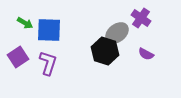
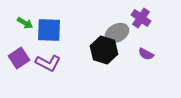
gray ellipse: rotated 10 degrees clockwise
black hexagon: moved 1 px left, 1 px up
purple square: moved 1 px right, 1 px down
purple L-shape: rotated 100 degrees clockwise
